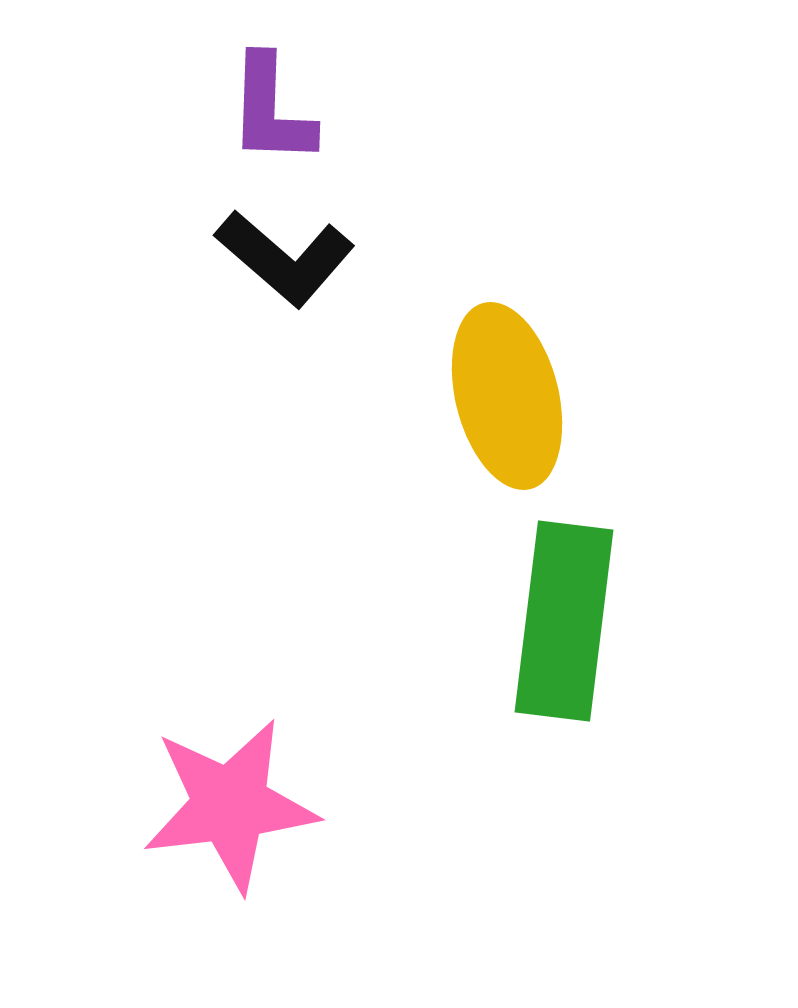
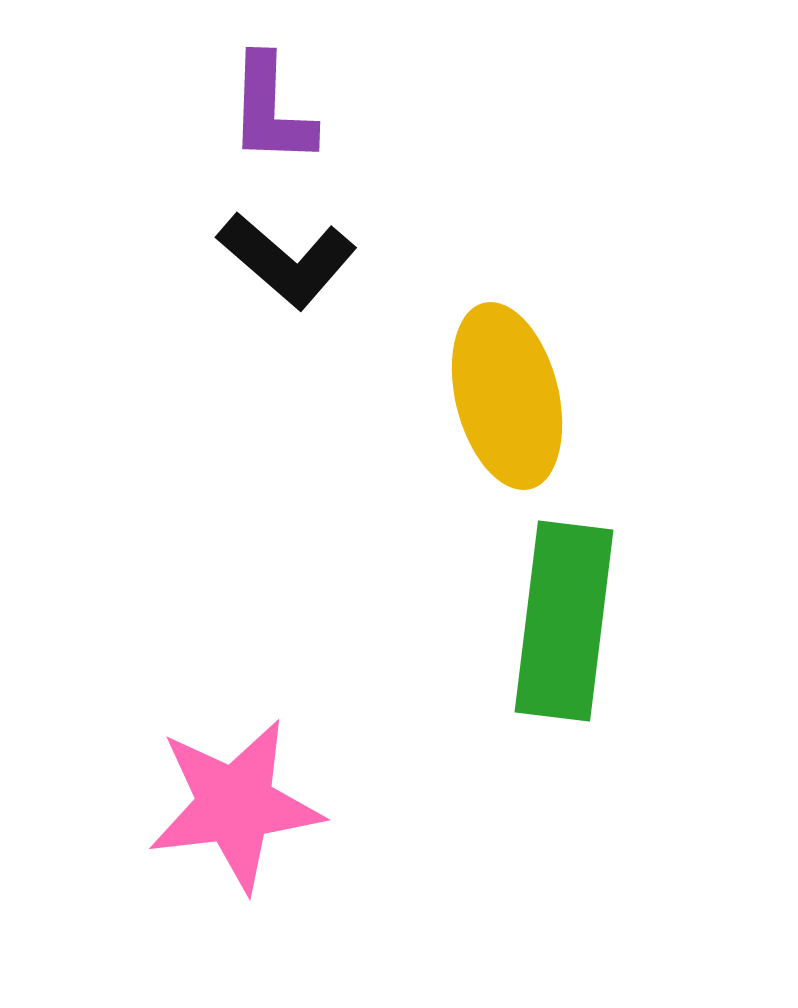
black L-shape: moved 2 px right, 2 px down
pink star: moved 5 px right
